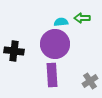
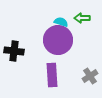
cyan semicircle: rotated 24 degrees clockwise
purple circle: moved 3 px right, 4 px up
gray cross: moved 5 px up
